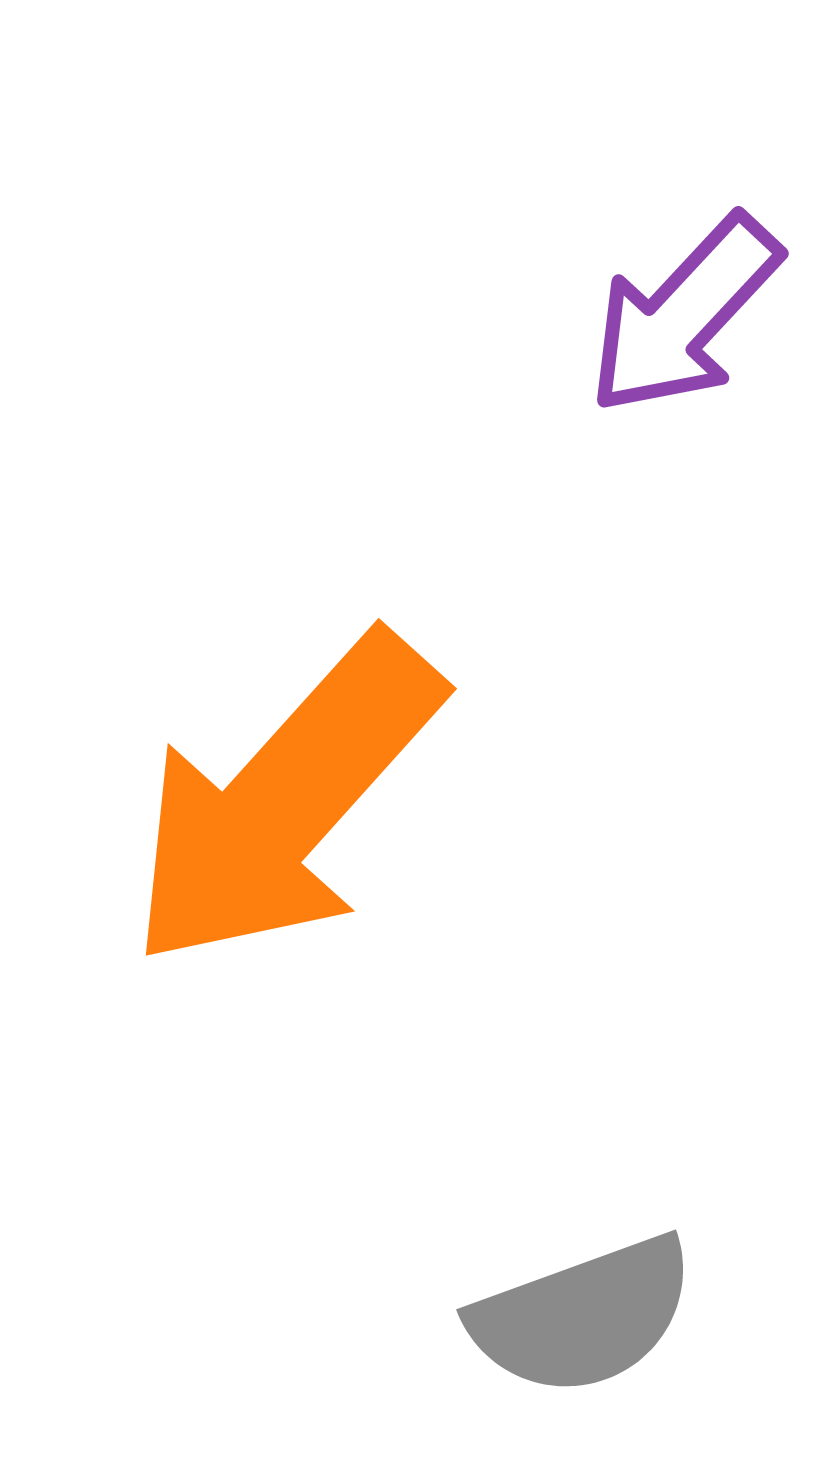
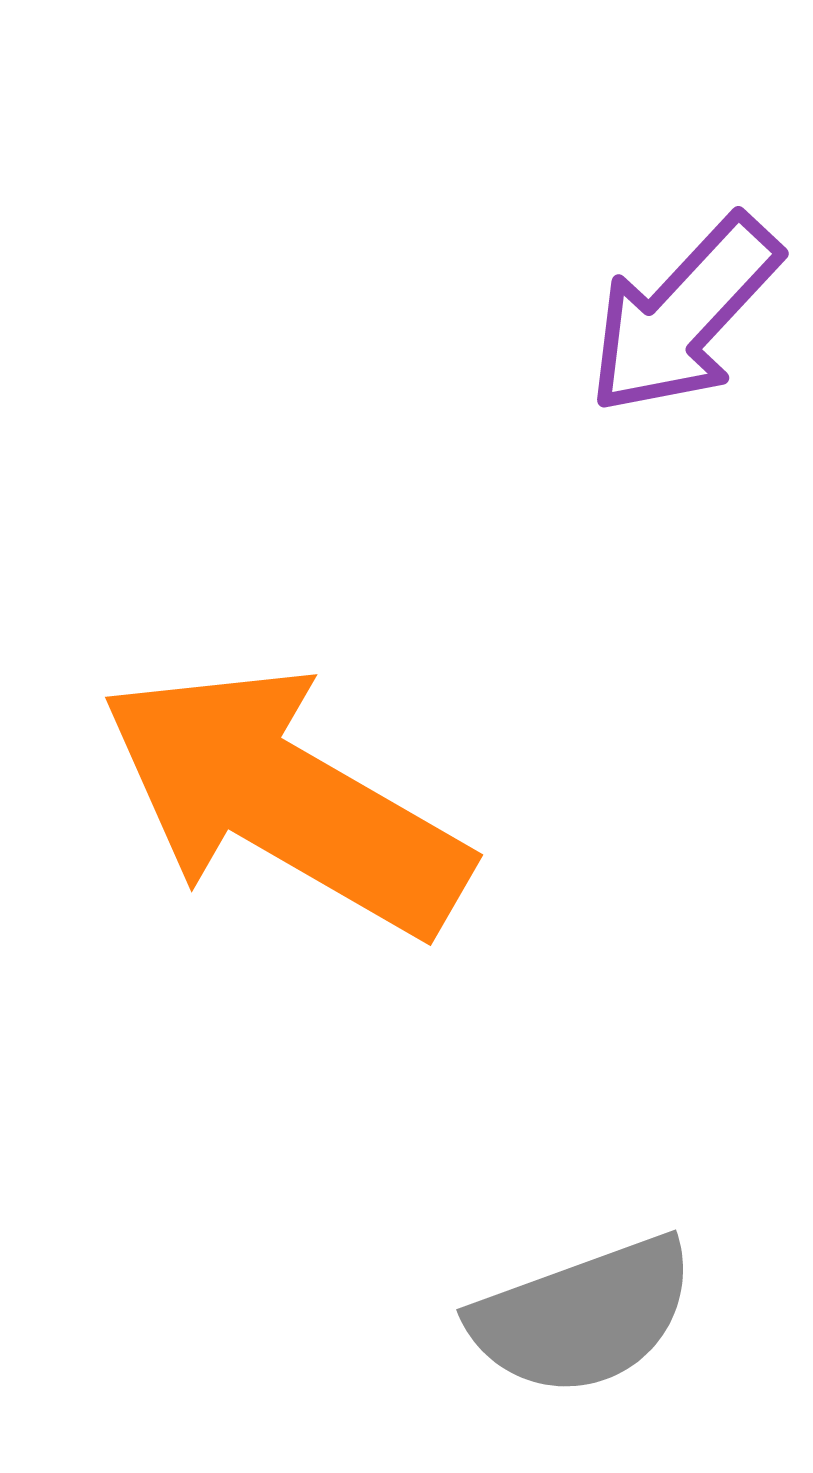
orange arrow: rotated 78 degrees clockwise
